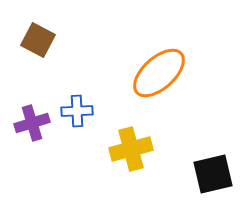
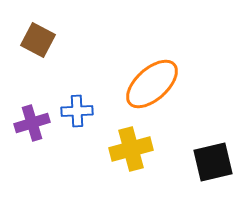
orange ellipse: moved 7 px left, 11 px down
black square: moved 12 px up
